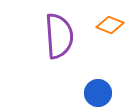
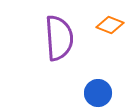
purple semicircle: moved 2 px down
